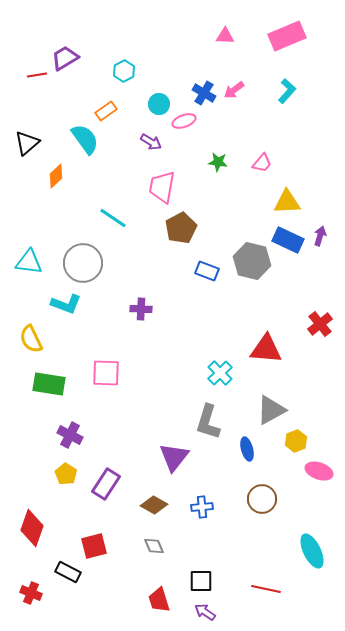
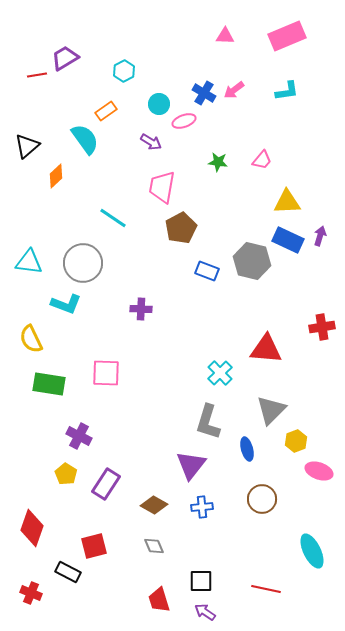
cyan L-shape at (287, 91): rotated 40 degrees clockwise
black triangle at (27, 143): moved 3 px down
pink trapezoid at (262, 163): moved 3 px up
red cross at (320, 324): moved 2 px right, 3 px down; rotated 30 degrees clockwise
gray triangle at (271, 410): rotated 16 degrees counterclockwise
purple cross at (70, 435): moved 9 px right, 1 px down
purple triangle at (174, 457): moved 17 px right, 8 px down
